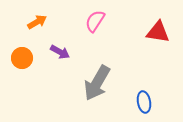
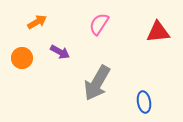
pink semicircle: moved 4 px right, 3 px down
red triangle: rotated 15 degrees counterclockwise
